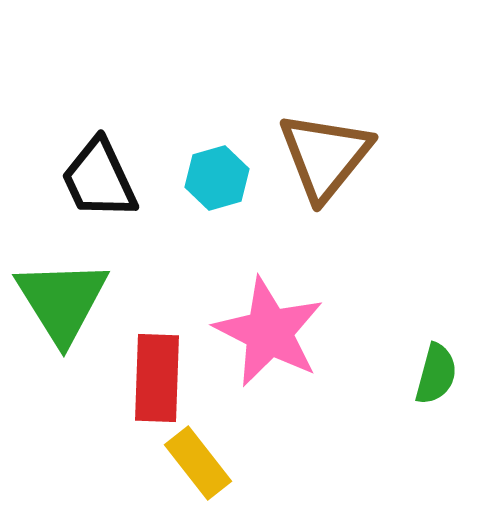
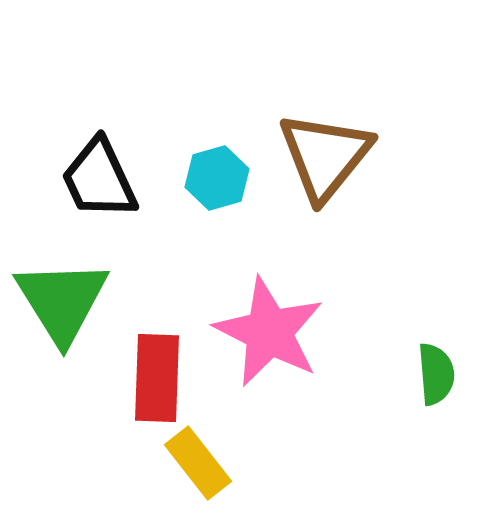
green semicircle: rotated 20 degrees counterclockwise
